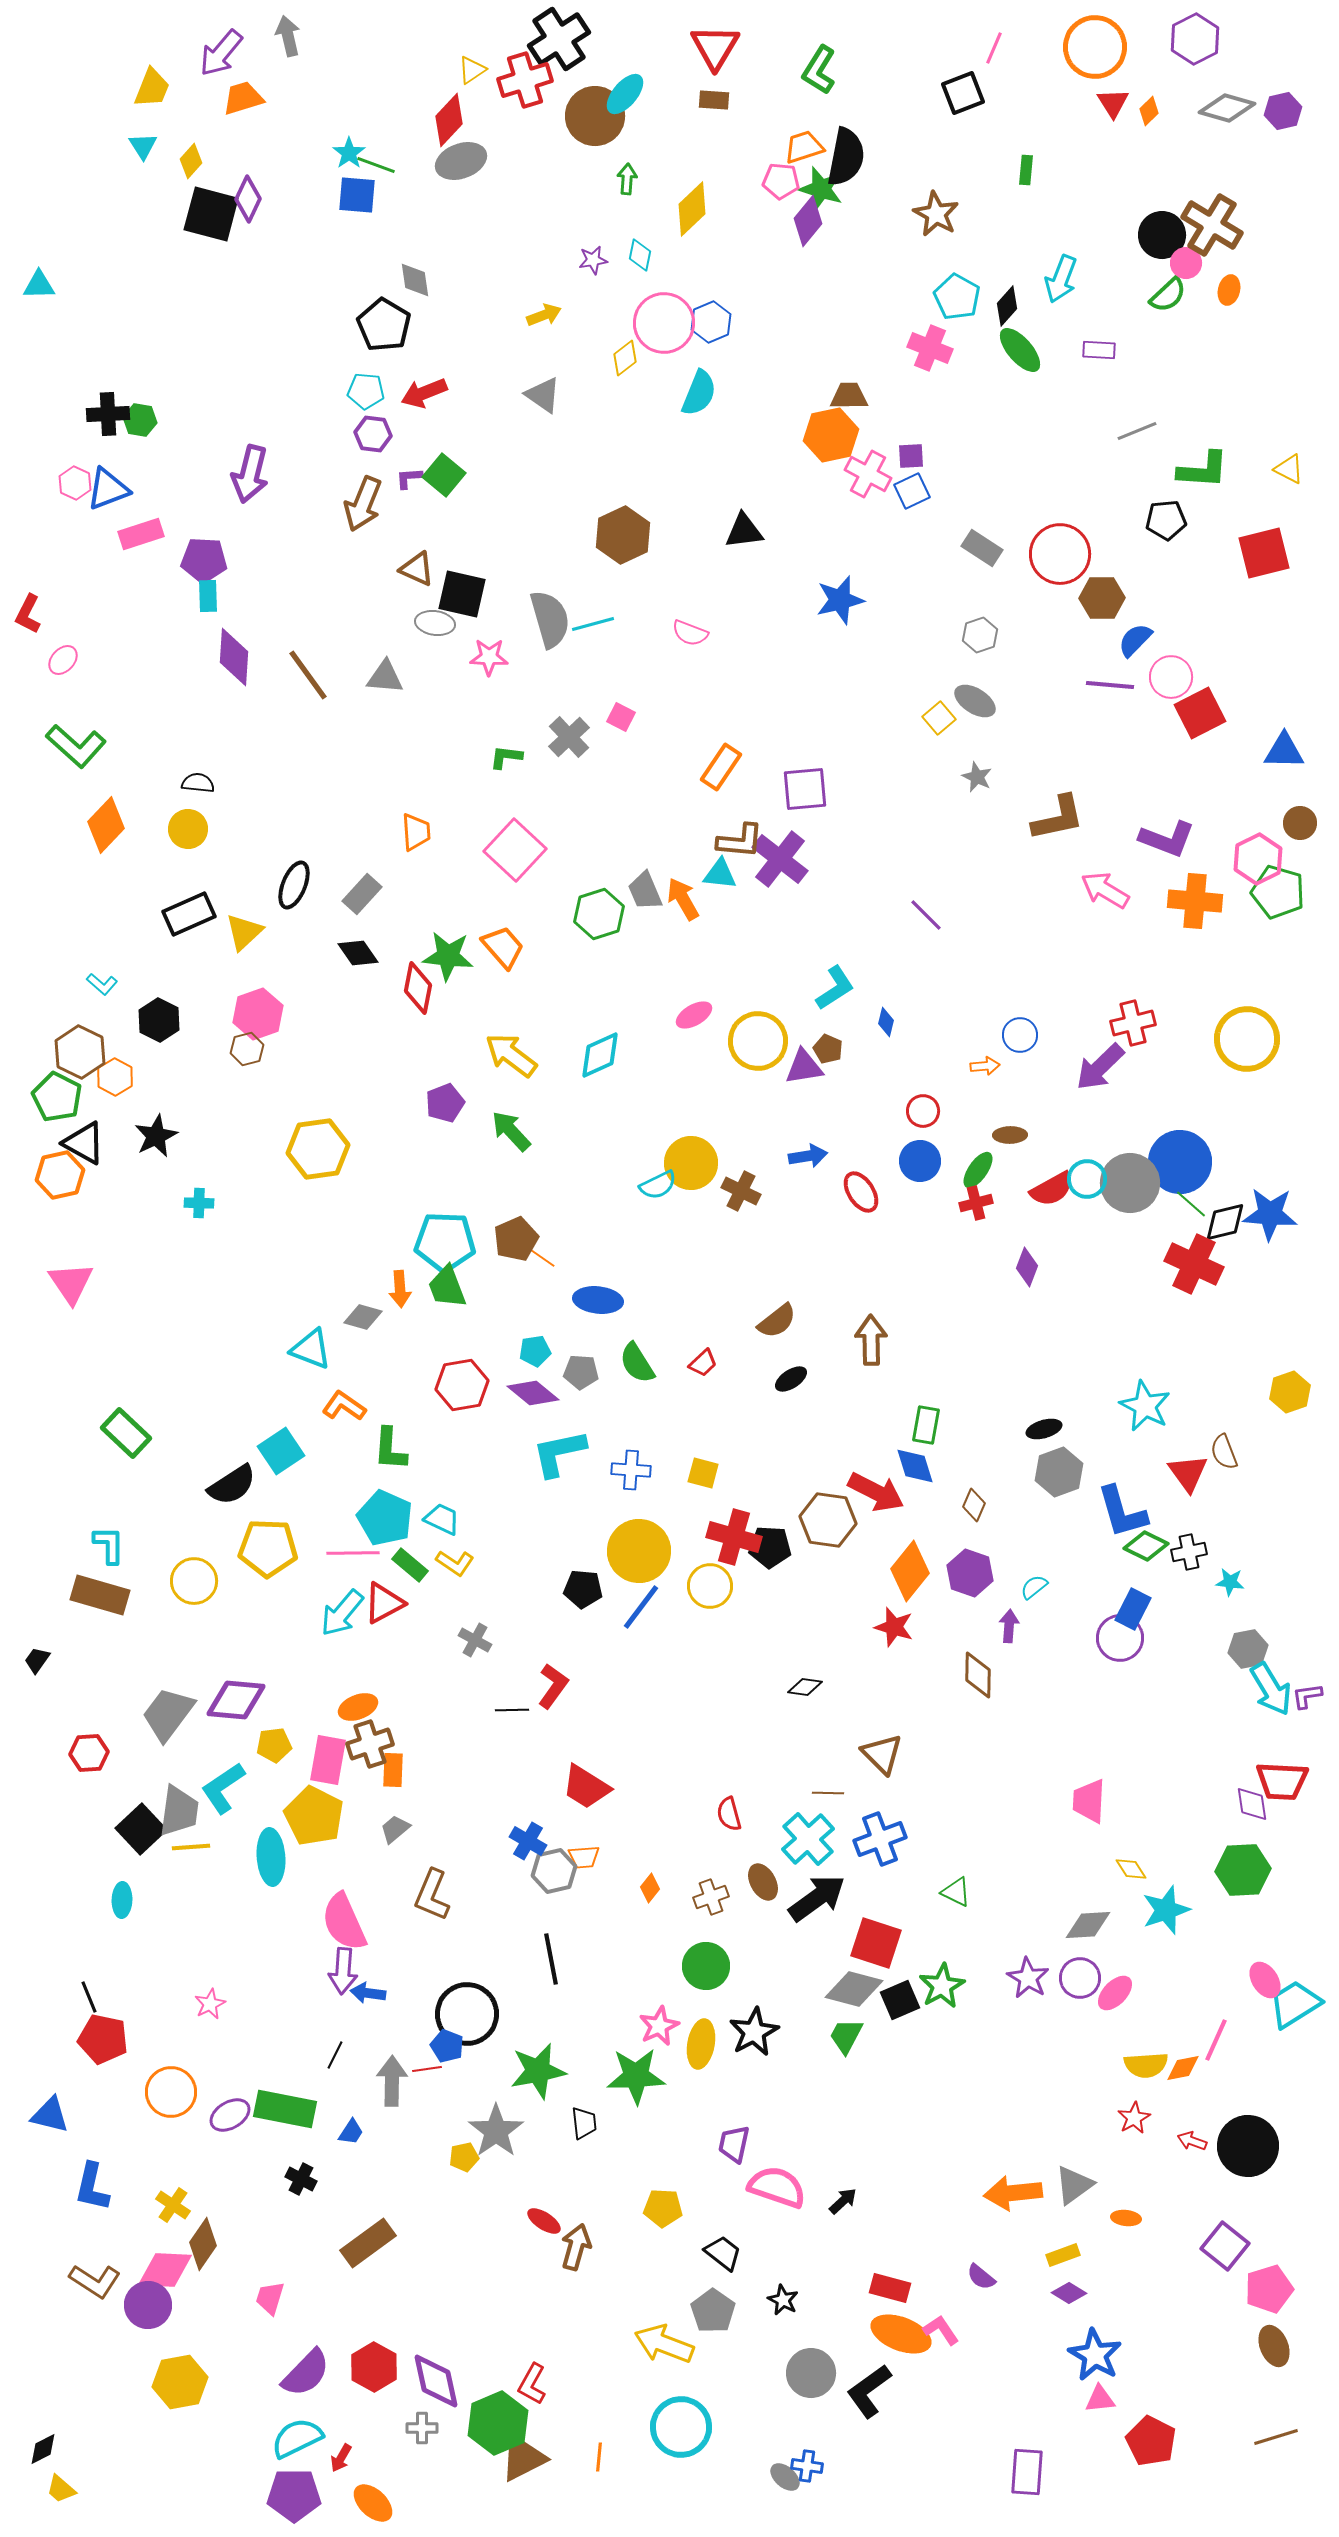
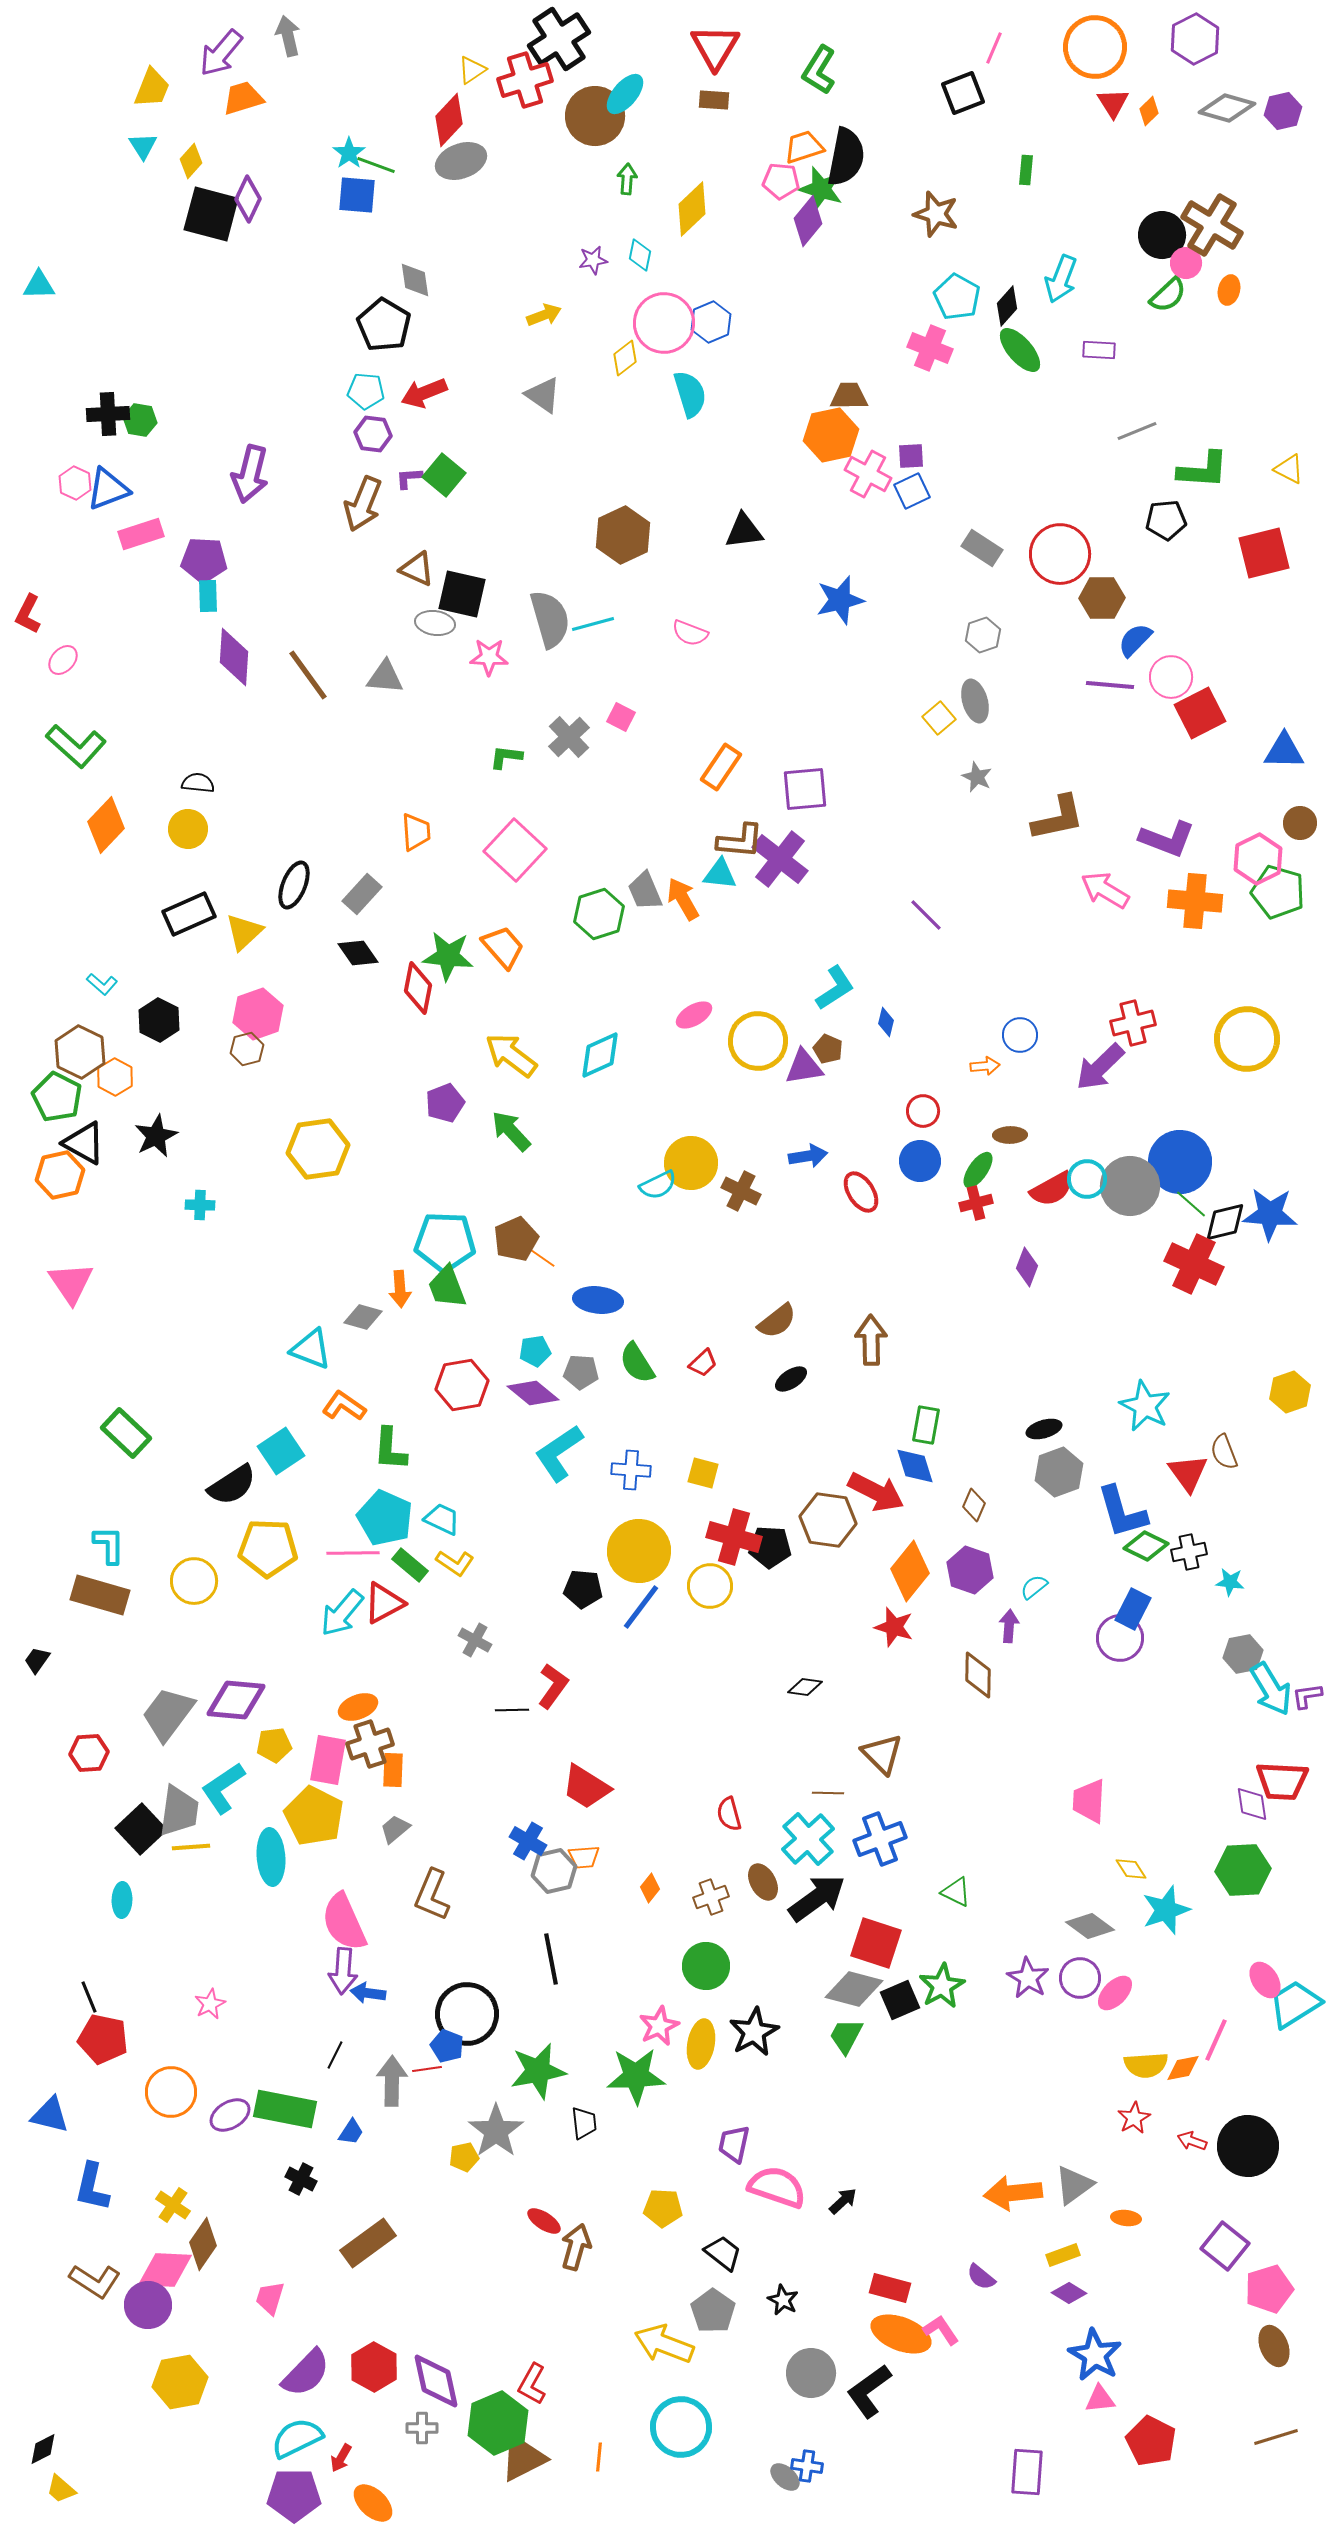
brown star at (936, 214): rotated 12 degrees counterclockwise
cyan semicircle at (699, 393): moved 9 px left, 1 px down; rotated 39 degrees counterclockwise
gray hexagon at (980, 635): moved 3 px right
gray ellipse at (975, 701): rotated 42 degrees clockwise
gray circle at (1130, 1183): moved 3 px down
cyan cross at (199, 1203): moved 1 px right, 2 px down
cyan L-shape at (559, 1453): rotated 22 degrees counterclockwise
purple hexagon at (970, 1573): moved 3 px up
gray hexagon at (1248, 1649): moved 5 px left, 5 px down
gray diamond at (1088, 1925): moved 2 px right, 1 px down; rotated 39 degrees clockwise
